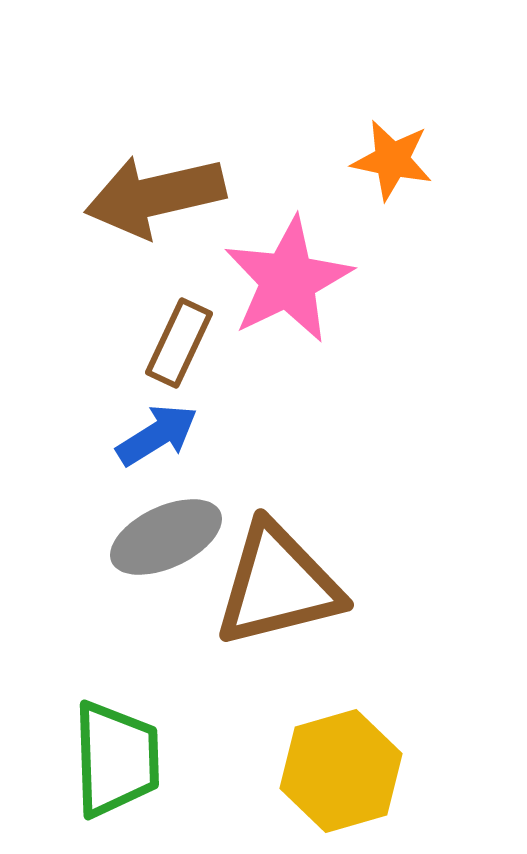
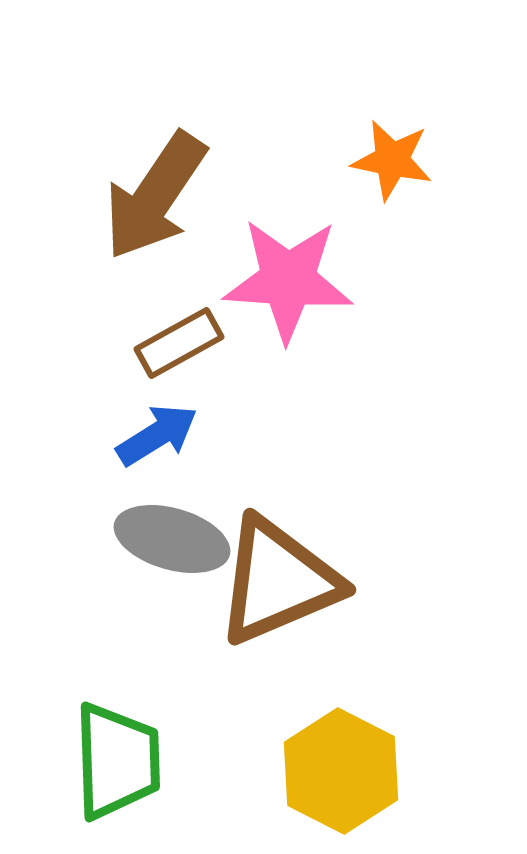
brown arrow: rotated 43 degrees counterclockwise
pink star: rotated 30 degrees clockwise
brown rectangle: rotated 36 degrees clockwise
gray ellipse: moved 6 px right, 2 px down; rotated 41 degrees clockwise
brown triangle: moved 4 px up; rotated 9 degrees counterclockwise
green trapezoid: moved 1 px right, 2 px down
yellow hexagon: rotated 17 degrees counterclockwise
